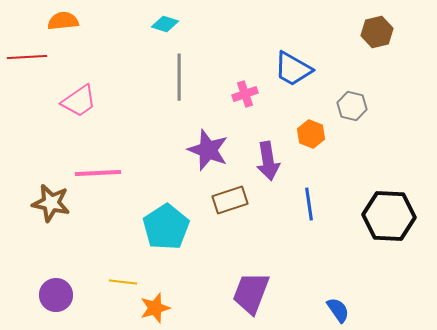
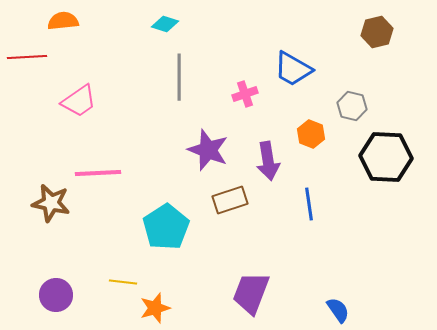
black hexagon: moved 3 px left, 59 px up
